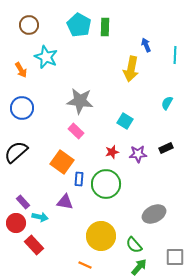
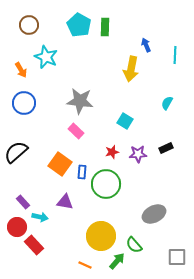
blue circle: moved 2 px right, 5 px up
orange square: moved 2 px left, 2 px down
blue rectangle: moved 3 px right, 7 px up
red circle: moved 1 px right, 4 px down
gray square: moved 2 px right
green arrow: moved 22 px left, 6 px up
